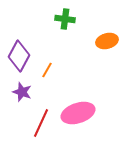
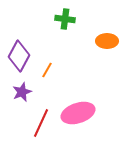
orange ellipse: rotated 15 degrees clockwise
purple star: rotated 30 degrees clockwise
